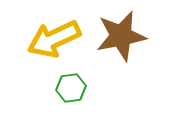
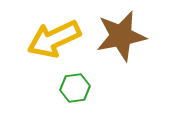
green hexagon: moved 4 px right
